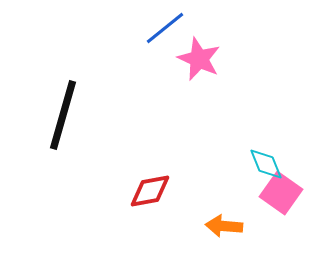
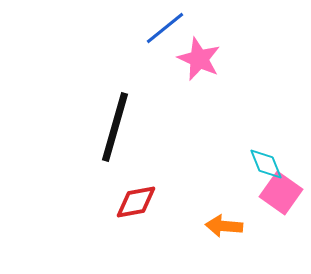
black line: moved 52 px right, 12 px down
red diamond: moved 14 px left, 11 px down
